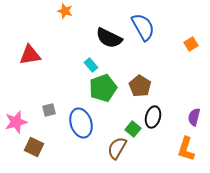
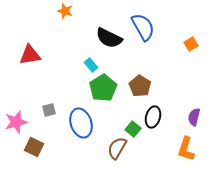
green pentagon: rotated 12 degrees counterclockwise
